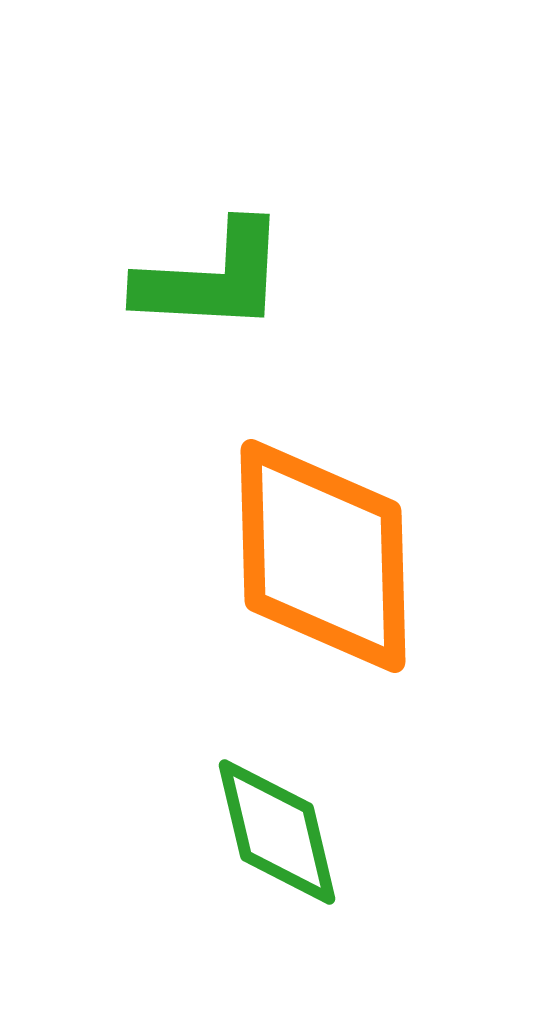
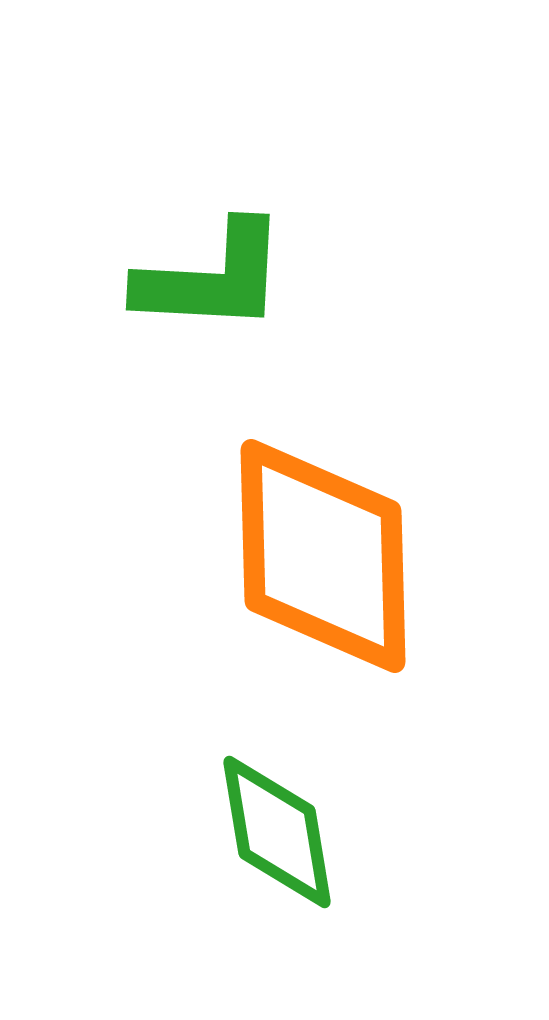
green diamond: rotated 4 degrees clockwise
